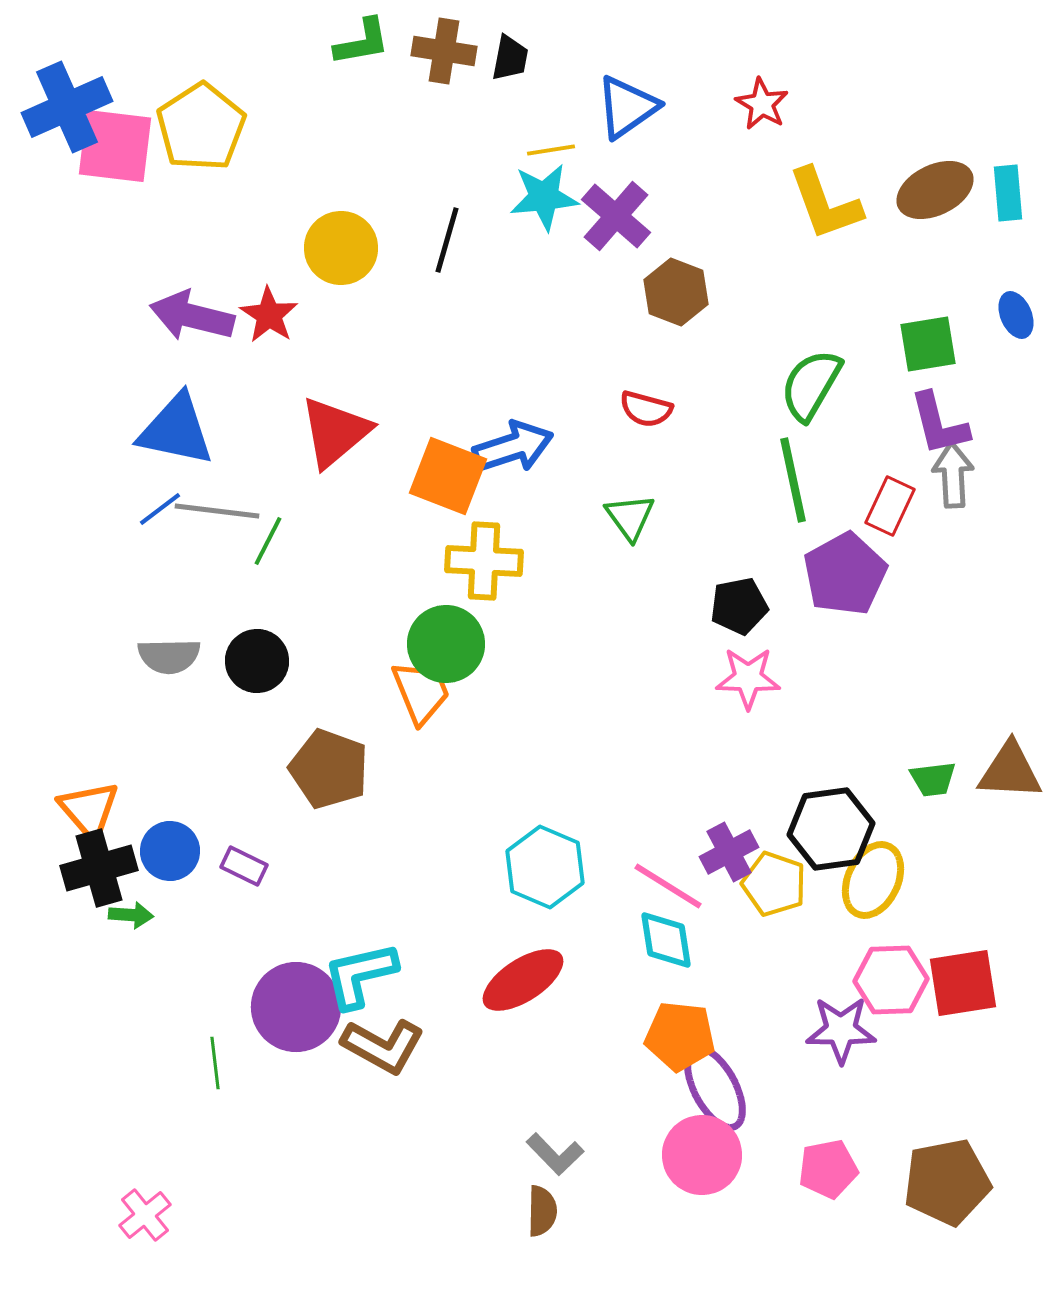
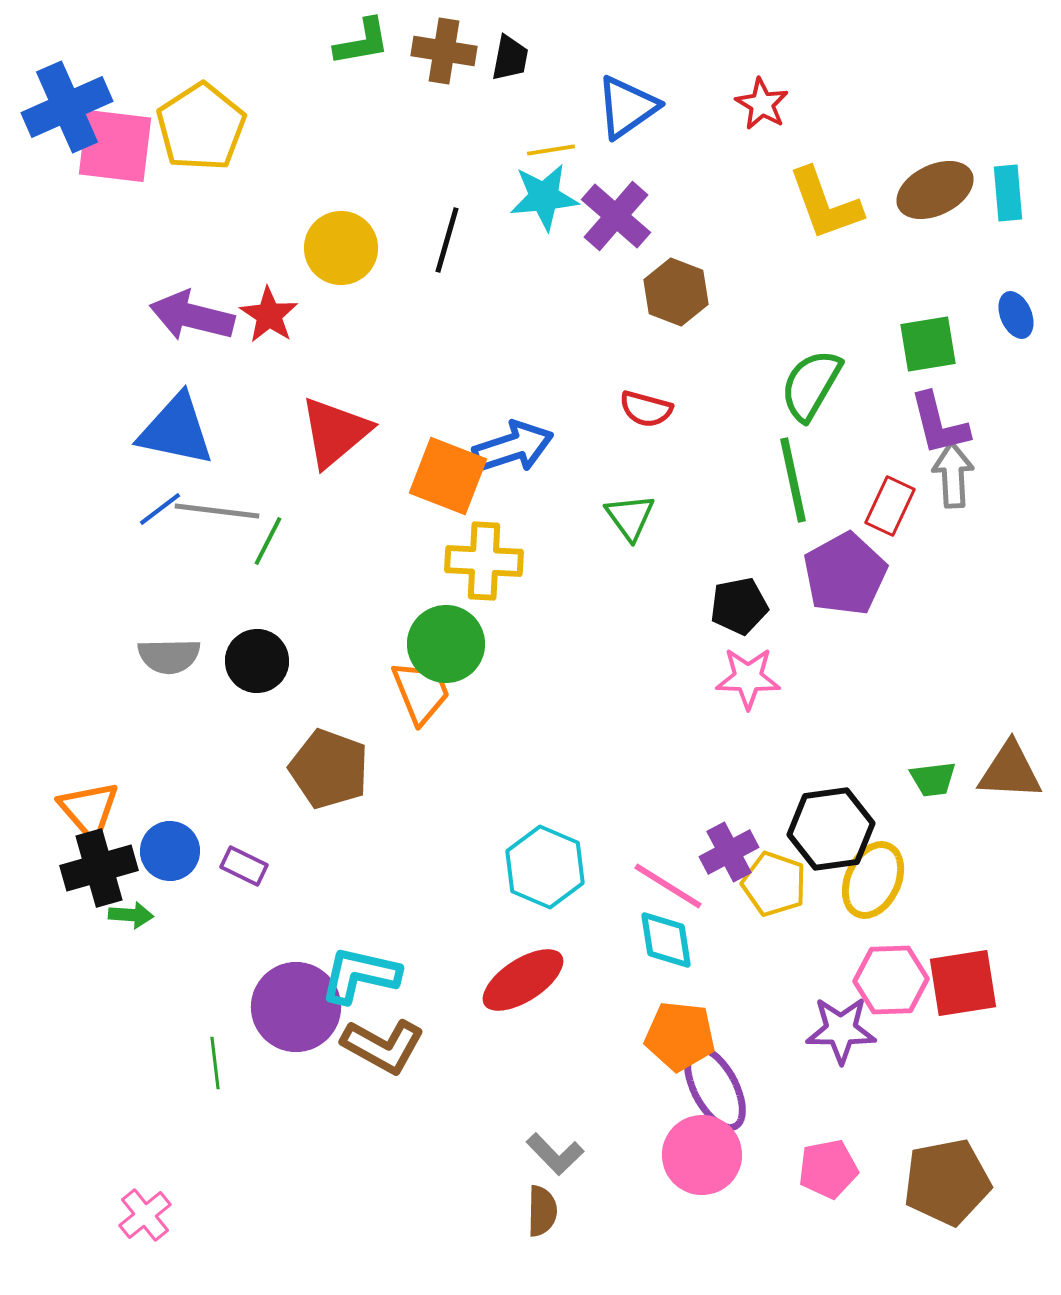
cyan L-shape at (360, 975): rotated 26 degrees clockwise
